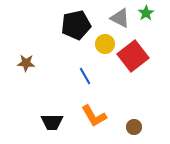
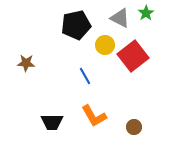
yellow circle: moved 1 px down
